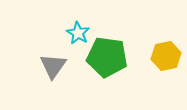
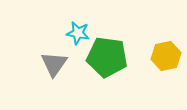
cyan star: rotated 20 degrees counterclockwise
gray triangle: moved 1 px right, 2 px up
